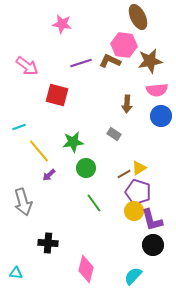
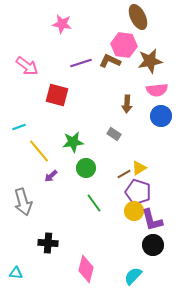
purple arrow: moved 2 px right, 1 px down
